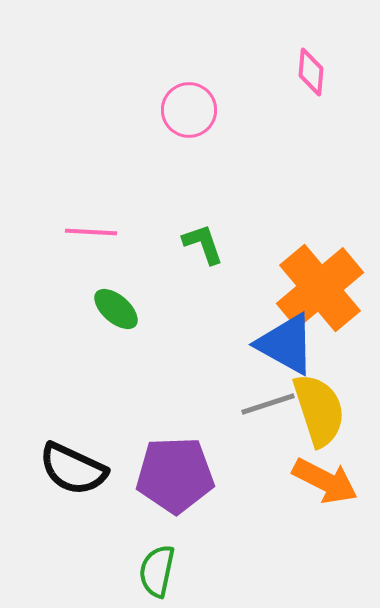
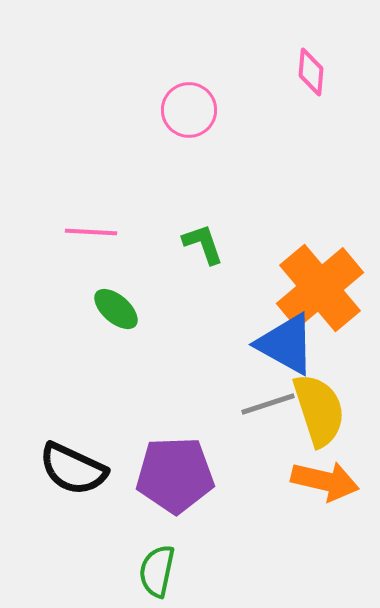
orange arrow: rotated 14 degrees counterclockwise
